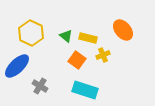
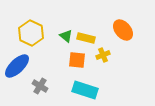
yellow rectangle: moved 2 px left
orange square: rotated 30 degrees counterclockwise
